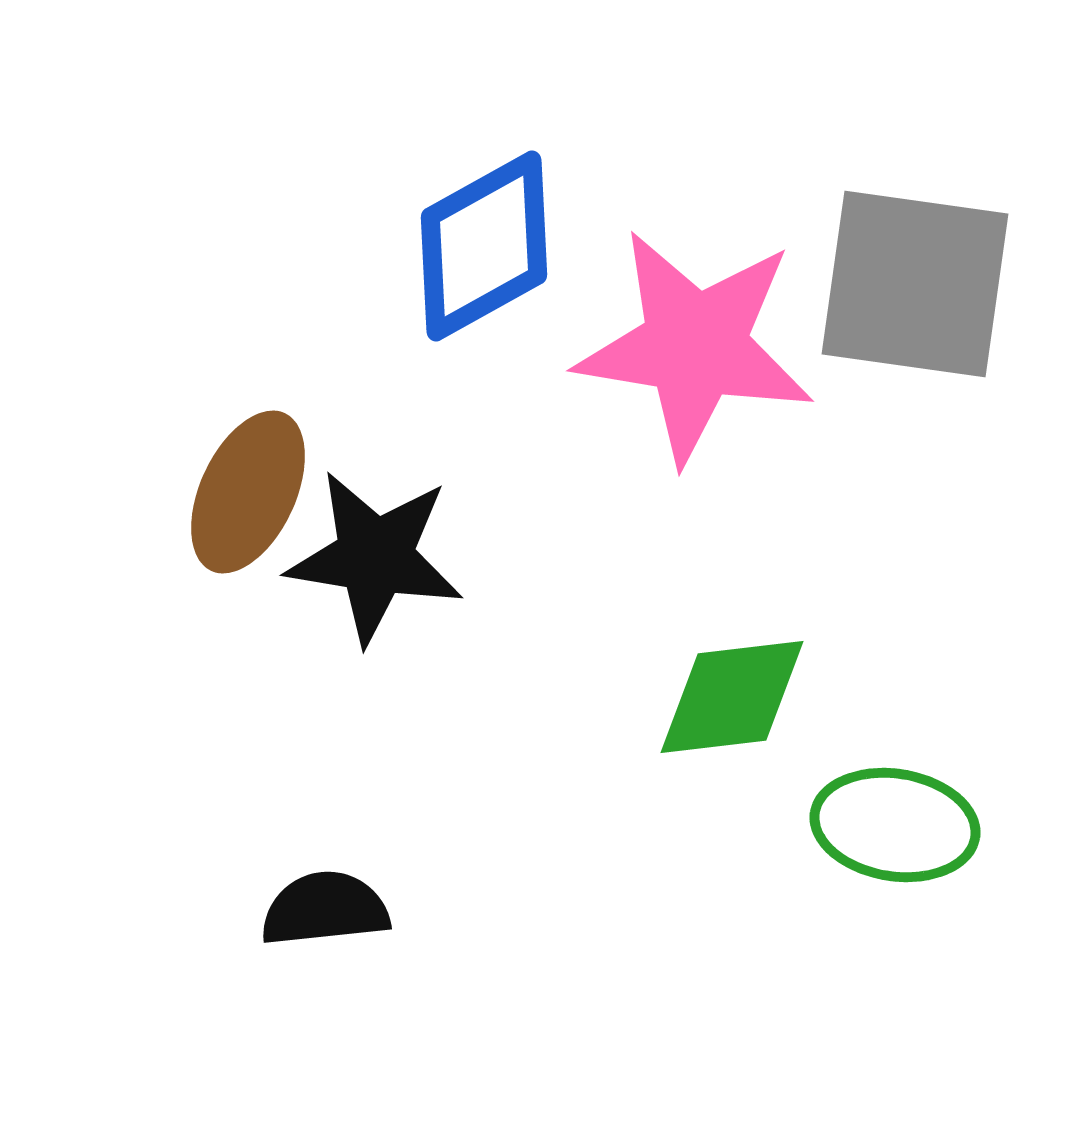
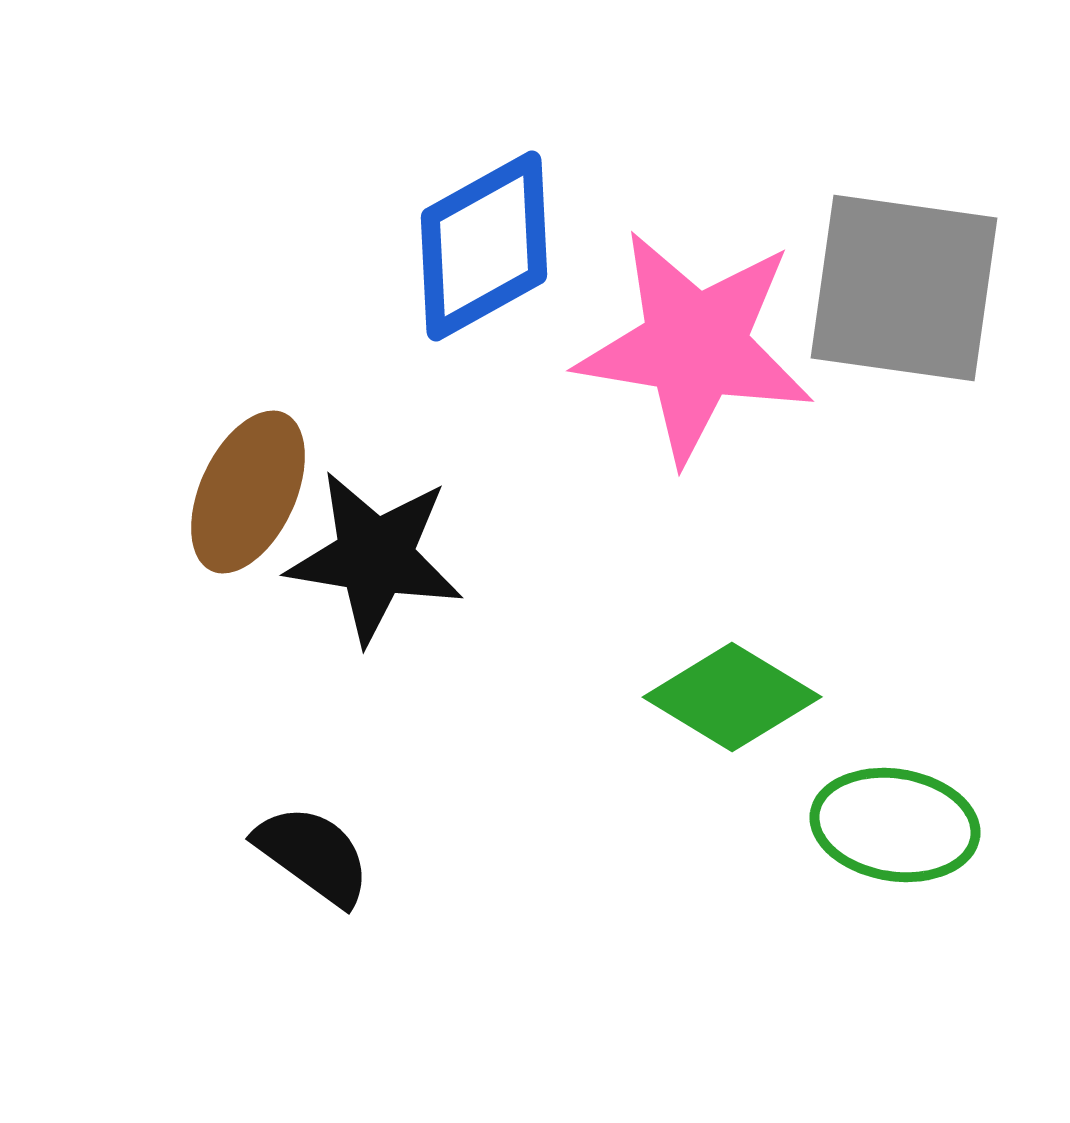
gray square: moved 11 px left, 4 px down
green diamond: rotated 38 degrees clockwise
black semicircle: moved 12 px left, 54 px up; rotated 42 degrees clockwise
